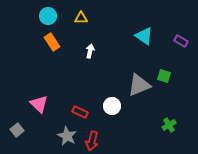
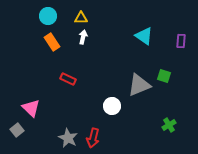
purple rectangle: rotated 64 degrees clockwise
white arrow: moved 7 px left, 14 px up
pink triangle: moved 8 px left, 4 px down
red rectangle: moved 12 px left, 33 px up
gray star: moved 1 px right, 2 px down
red arrow: moved 1 px right, 3 px up
